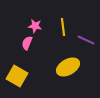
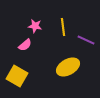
pink semicircle: moved 2 px left, 2 px down; rotated 152 degrees counterclockwise
